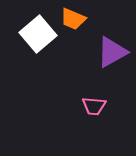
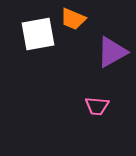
white square: rotated 30 degrees clockwise
pink trapezoid: moved 3 px right
